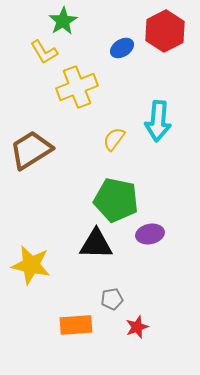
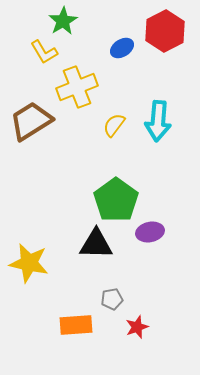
yellow semicircle: moved 14 px up
brown trapezoid: moved 29 px up
green pentagon: rotated 24 degrees clockwise
purple ellipse: moved 2 px up
yellow star: moved 2 px left, 2 px up
